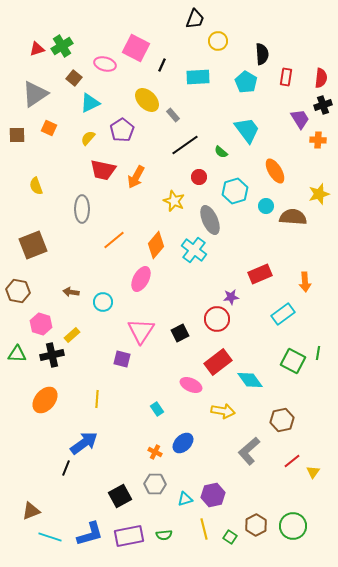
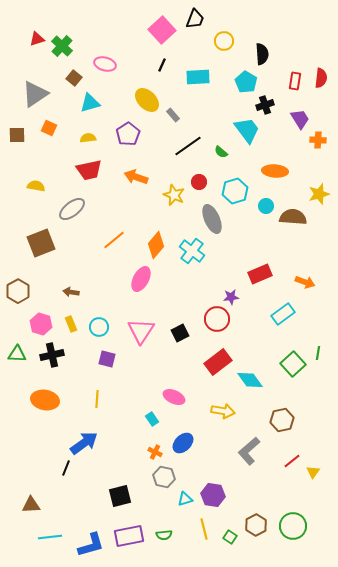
yellow circle at (218, 41): moved 6 px right
green cross at (62, 46): rotated 15 degrees counterclockwise
pink square at (136, 48): moved 26 px right, 18 px up; rotated 20 degrees clockwise
red triangle at (37, 49): moved 10 px up
red rectangle at (286, 77): moved 9 px right, 4 px down
cyan triangle at (90, 103): rotated 10 degrees clockwise
black cross at (323, 105): moved 58 px left
purple pentagon at (122, 130): moved 6 px right, 4 px down
yellow semicircle at (88, 138): rotated 42 degrees clockwise
black line at (185, 145): moved 3 px right, 1 px down
red trapezoid at (103, 170): moved 14 px left; rotated 24 degrees counterclockwise
orange ellipse at (275, 171): rotated 55 degrees counterclockwise
orange arrow at (136, 177): rotated 80 degrees clockwise
red circle at (199, 177): moved 5 px down
yellow semicircle at (36, 186): rotated 120 degrees clockwise
yellow star at (174, 201): moved 6 px up
gray ellipse at (82, 209): moved 10 px left; rotated 52 degrees clockwise
gray ellipse at (210, 220): moved 2 px right, 1 px up
brown square at (33, 245): moved 8 px right, 2 px up
cyan cross at (194, 250): moved 2 px left, 1 px down
orange arrow at (305, 282): rotated 66 degrees counterclockwise
brown hexagon at (18, 291): rotated 20 degrees clockwise
cyan circle at (103, 302): moved 4 px left, 25 px down
yellow rectangle at (72, 335): moved 1 px left, 11 px up; rotated 70 degrees counterclockwise
purple square at (122, 359): moved 15 px left
green square at (293, 361): moved 3 px down; rotated 20 degrees clockwise
pink ellipse at (191, 385): moved 17 px left, 12 px down
orange ellipse at (45, 400): rotated 60 degrees clockwise
cyan rectangle at (157, 409): moved 5 px left, 10 px down
gray hexagon at (155, 484): moved 9 px right, 7 px up; rotated 10 degrees clockwise
purple hexagon at (213, 495): rotated 20 degrees clockwise
black square at (120, 496): rotated 15 degrees clockwise
brown triangle at (31, 511): moved 6 px up; rotated 18 degrees clockwise
blue L-shape at (90, 534): moved 1 px right, 11 px down
cyan line at (50, 537): rotated 25 degrees counterclockwise
